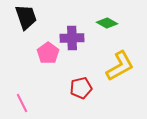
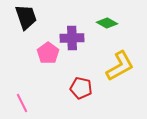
red pentagon: rotated 25 degrees clockwise
